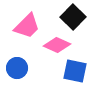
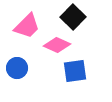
blue square: rotated 20 degrees counterclockwise
